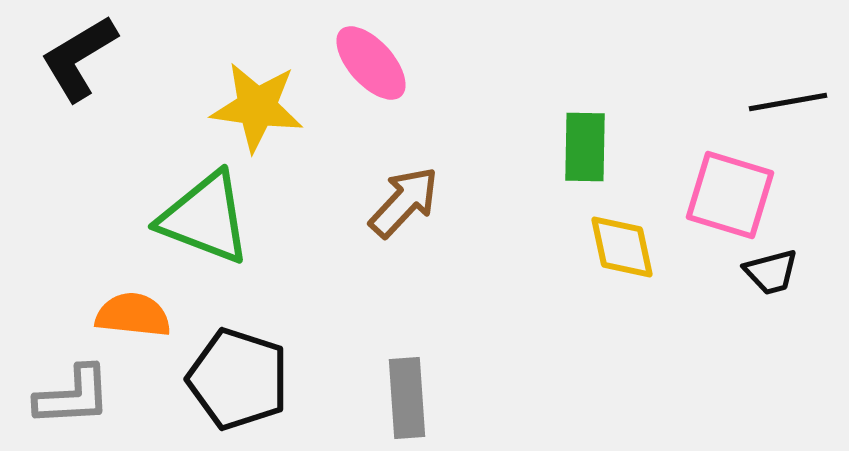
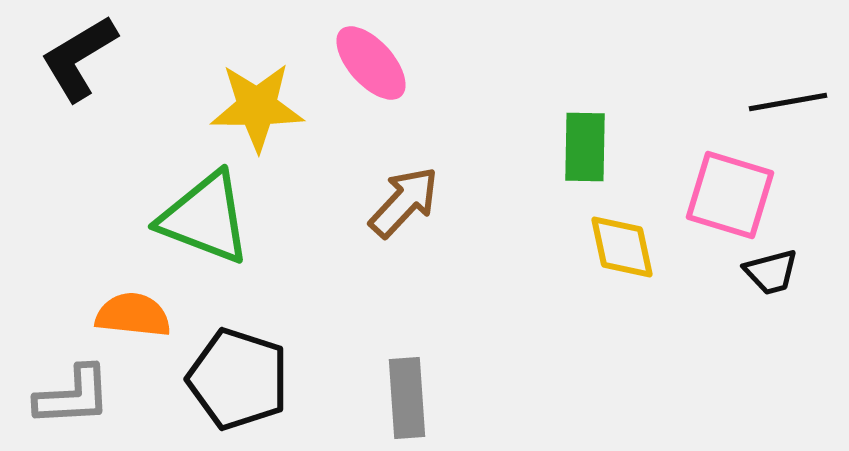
yellow star: rotated 8 degrees counterclockwise
